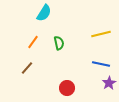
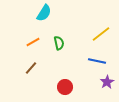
yellow line: rotated 24 degrees counterclockwise
orange line: rotated 24 degrees clockwise
blue line: moved 4 px left, 3 px up
brown line: moved 4 px right
purple star: moved 2 px left, 1 px up
red circle: moved 2 px left, 1 px up
